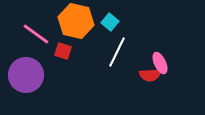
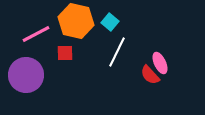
pink line: rotated 64 degrees counterclockwise
red square: moved 2 px right, 2 px down; rotated 18 degrees counterclockwise
red semicircle: rotated 50 degrees clockwise
